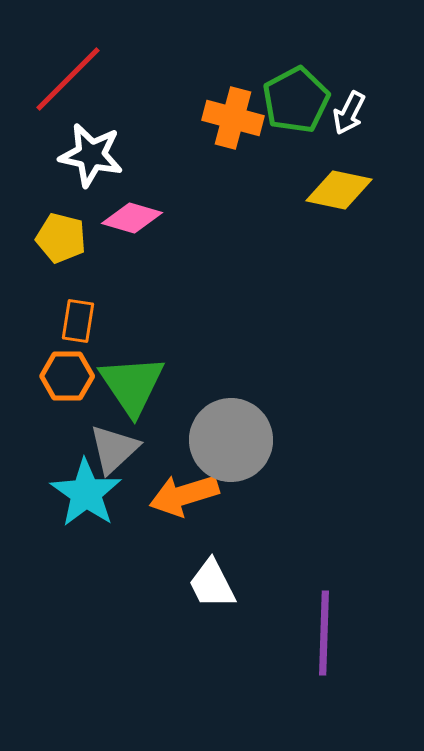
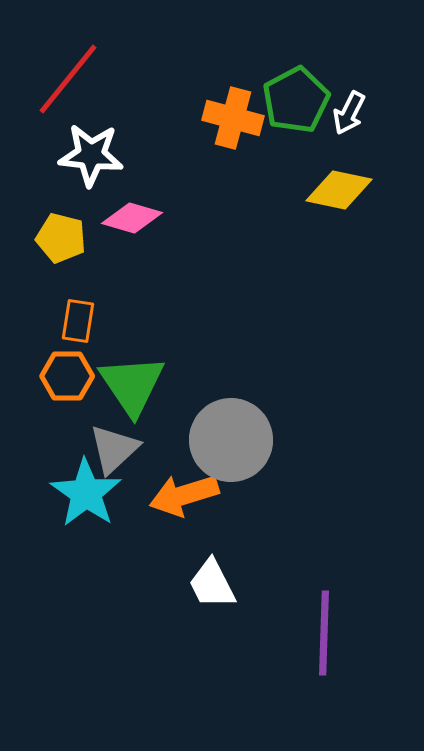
red line: rotated 6 degrees counterclockwise
white star: rotated 6 degrees counterclockwise
